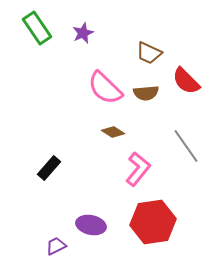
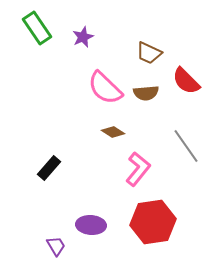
purple star: moved 4 px down
purple ellipse: rotated 8 degrees counterclockwise
purple trapezoid: rotated 85 degrees clockwise
